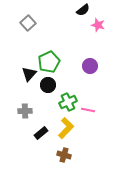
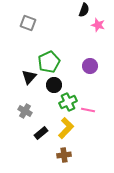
black semicircle: moved 1 px right; rotated 32 degrees counterclockwise
gray square: rotated 28 degrees counterclockwise
black triangle: moved 3 px down
black circle: moved 6 px right
gray cross: rotated 32 degrees clockwise
brown cross: rotated 24 degrees counterclockwise
